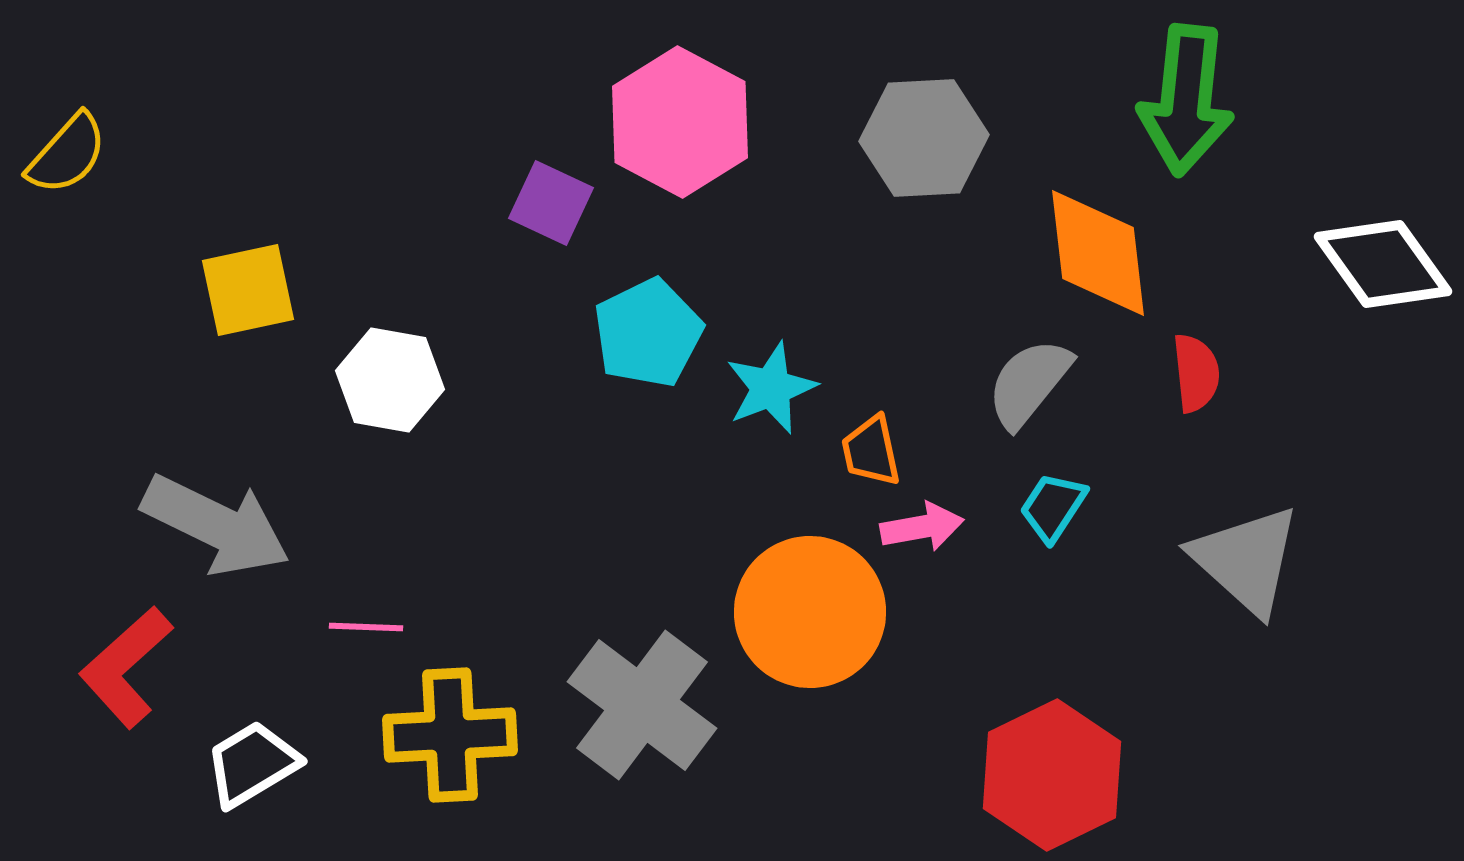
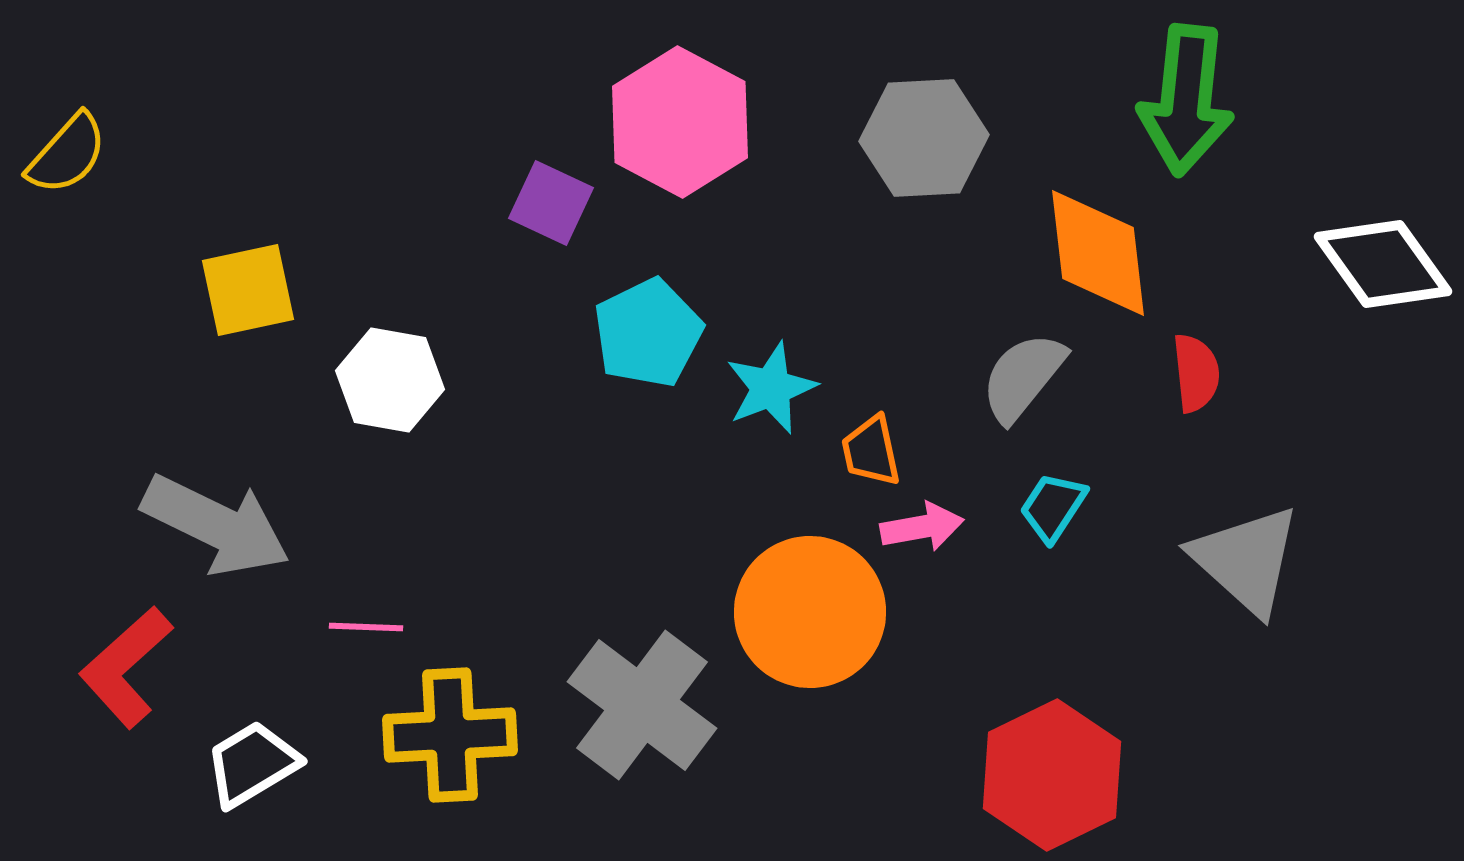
gray semicircle: moved 6 px left, 6 px up
